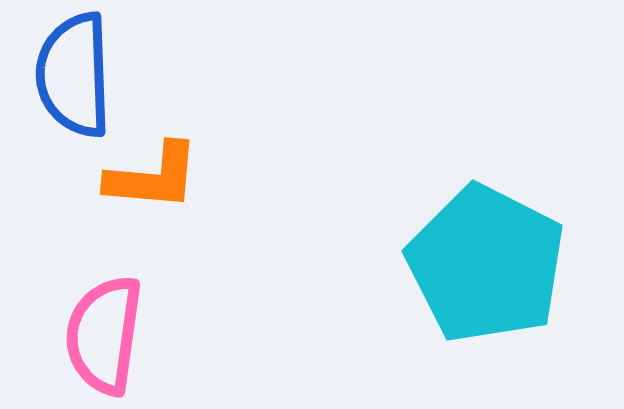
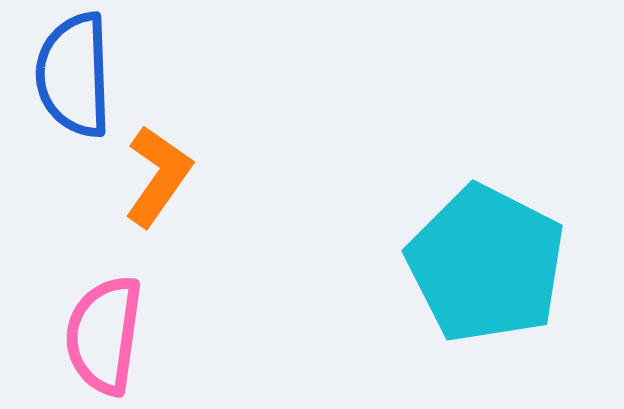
orange L-shape: moved 5 px right, 1 px up; rotated 60 degrees counterclockwise
